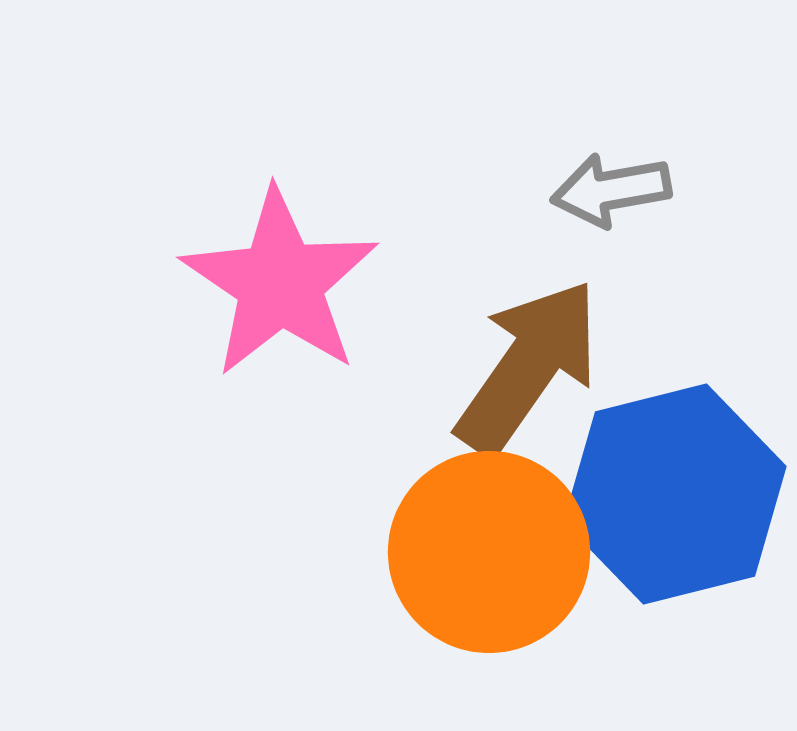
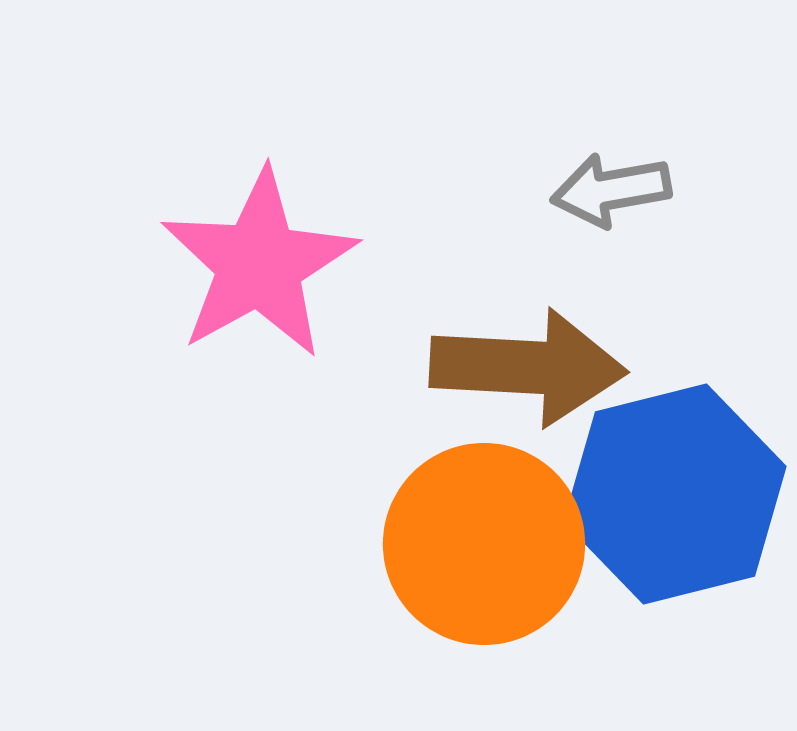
pink star: moved 21 px left, 19 px up; rotated 9 degrees clockwise
brown arrow: rotated 58 degrees clockwise
orange circle: moved 5 px left, 8 px up
